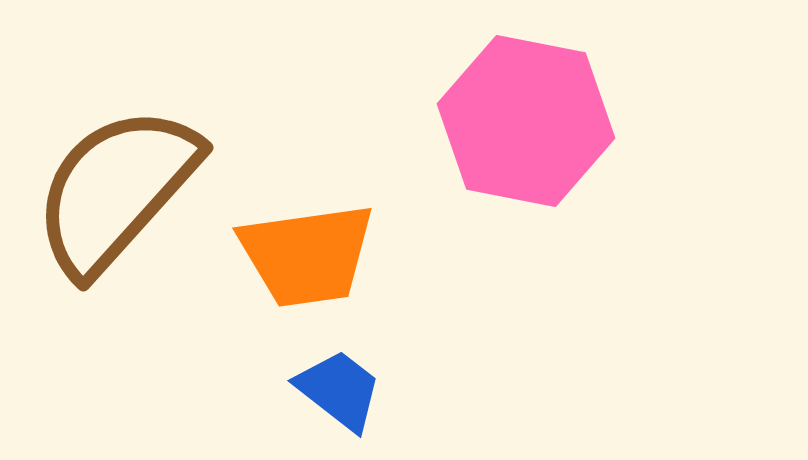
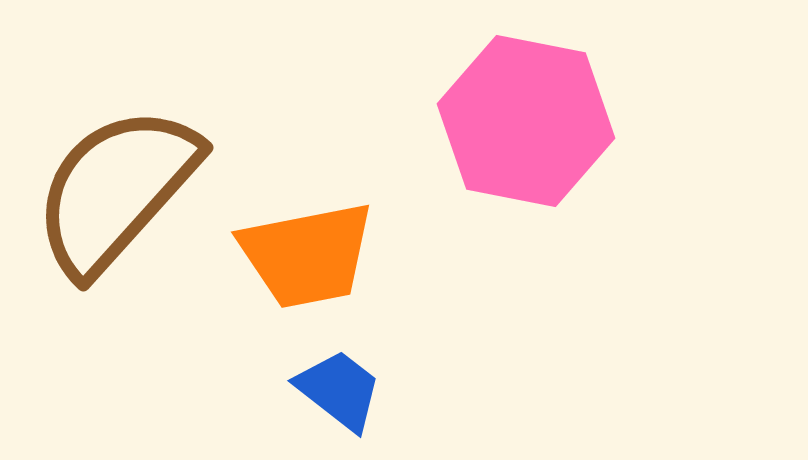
orange trapezoid: rotated 3 degrees counterclockwise
